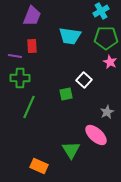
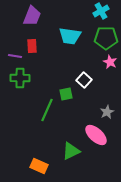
green line: moved 18 px right, 3 px down
green triangle: moved 1 px down; rotated 36 degrees clockwise
